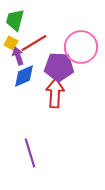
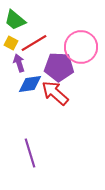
green trapezoid: rotated 65 degrees counterclockwise
purple arrow: moved 1 px right, 7 px down
blue diamond: moved 6 px right, 8 px down; rotated 15 degrees clockwise
red arrow: rotated 52 degrees counterclockwise
